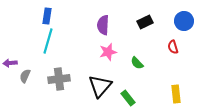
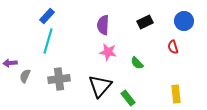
blue rectangle: rotated 35 degrees clockwise
pink star: rotated 24 degrees clockwise
